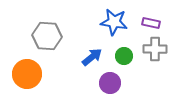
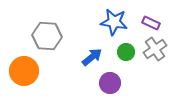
purple rectangle: rotated 12 degrees clockwise
gray cross: rotated 35 degrees counterclockwise
green circle: moved 2 px right, 4 px up
orange circle: moved 3 px left, 3 px up
